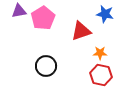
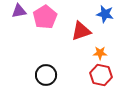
pink pentagon: moved 2 px right, 1 px up
black circle: moved 9 px down
